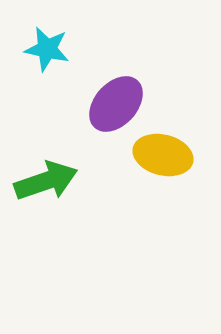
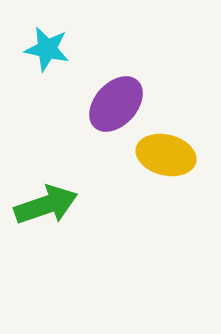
yellow ellipse: moved 3 px right
green arrow: moved 24 px down
